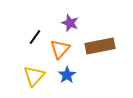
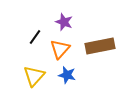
purple star: moved 6 px left, 1 px up
blue star: rotated 24 degrees counterclockwise
